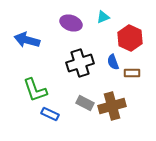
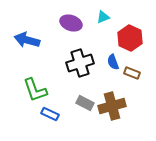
brown rectangle: rotated 21 degrees clockwise
